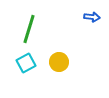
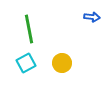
green line: rotated 28 degrees counterclockwise
yellow circle: moved 3 px right, 1 px down
